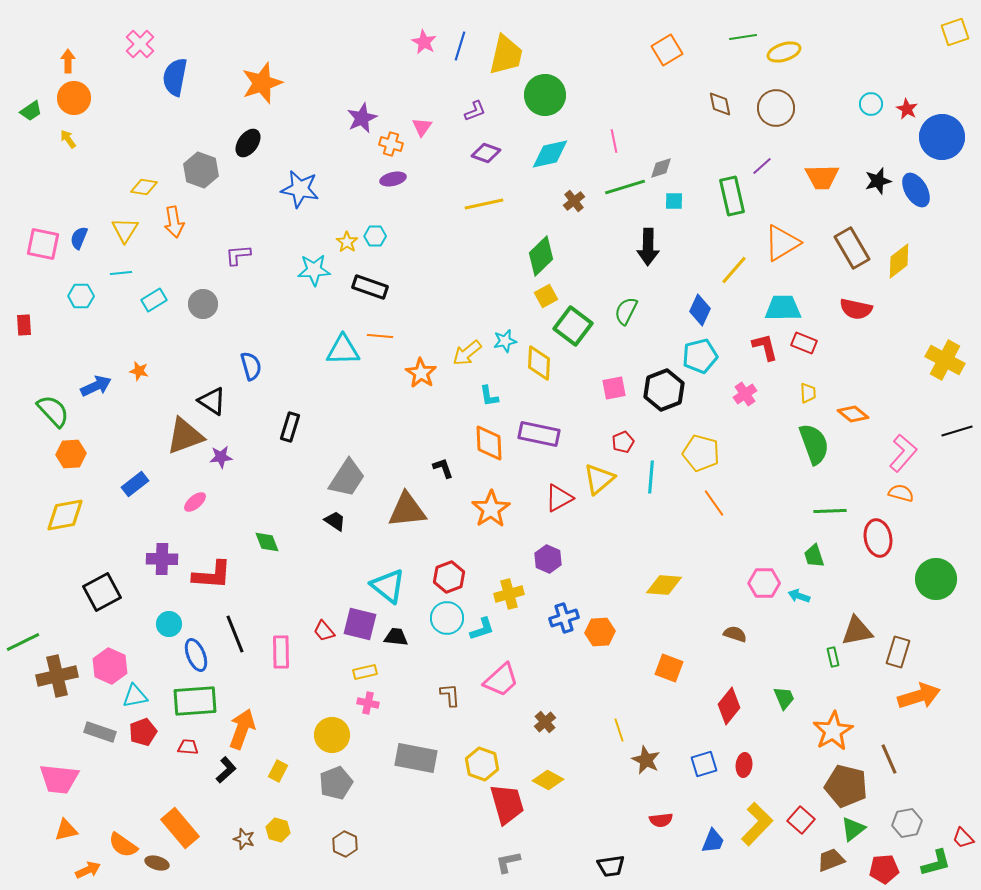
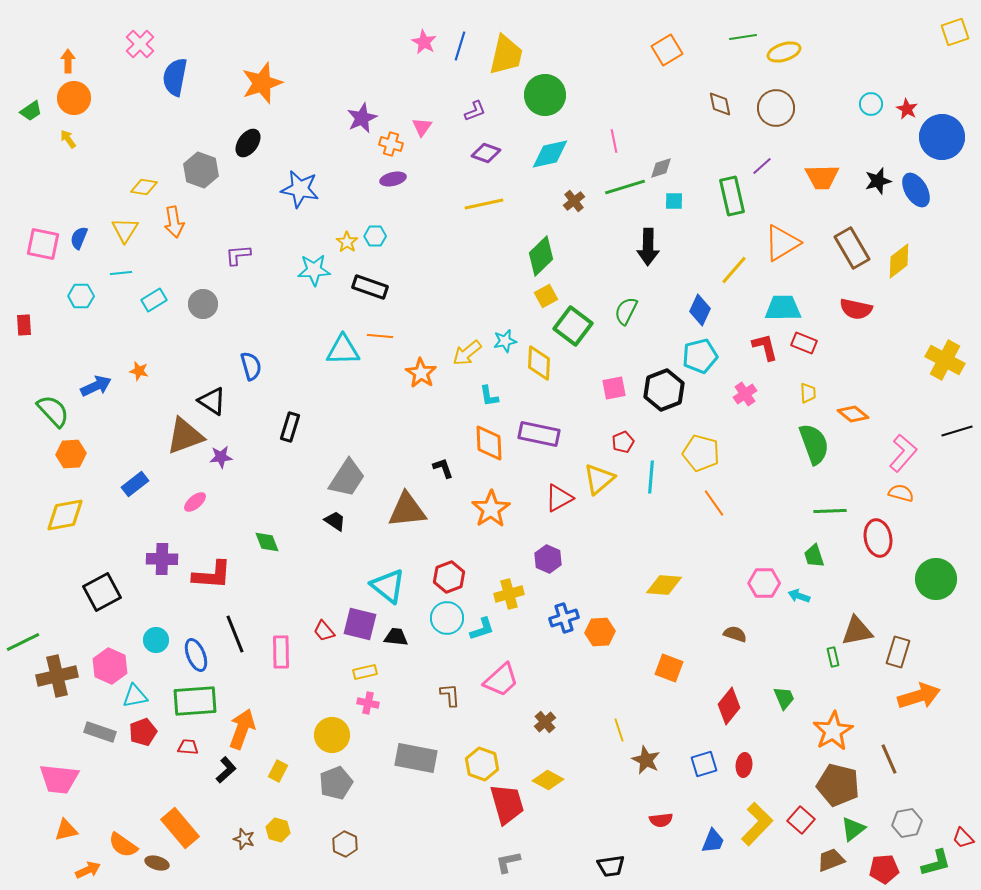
cyan circle at (169, 624): moved 13 px left, 16 px down
brown pentagon at (846, 786): moved 8 px left, 1 px up
